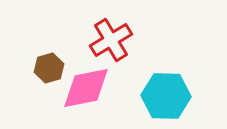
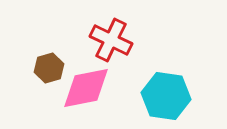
red cross: rotated 33 degrees counterclockwise
cyan hexagon: rotated 6 degrees clockwise
